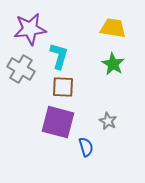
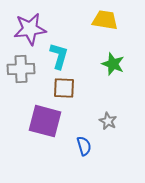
yellow trapezoid: moved 8 px left, 8 px up
green star: rotated 10 degrees counterclockwise
gray cross: rotated 32 degrees counterclockwise
brown square: moved 1 px right, 1 px down
purple square: moved 13 px left, 1 px up
blue semicircle: moved 2 px left, 1 px up
